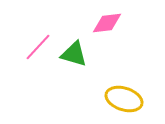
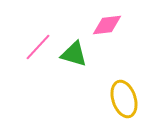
pink diamond: moved 2 px down
yellow ellipse: rotated 54 degrees clockwise
